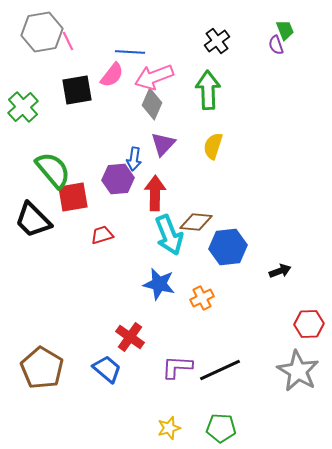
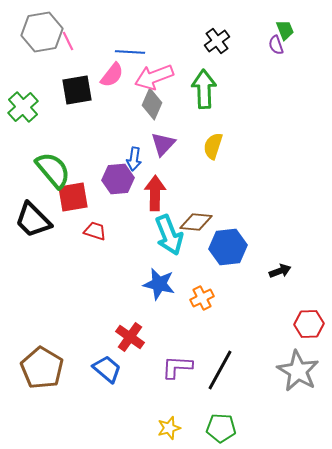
green arrow: moved 4 px left, 1 px up
red trapezoid: moved 7 px left, 4 px up; rotated 35 degrees clockwise
black line: rotated 36 degrees counterclockwise
